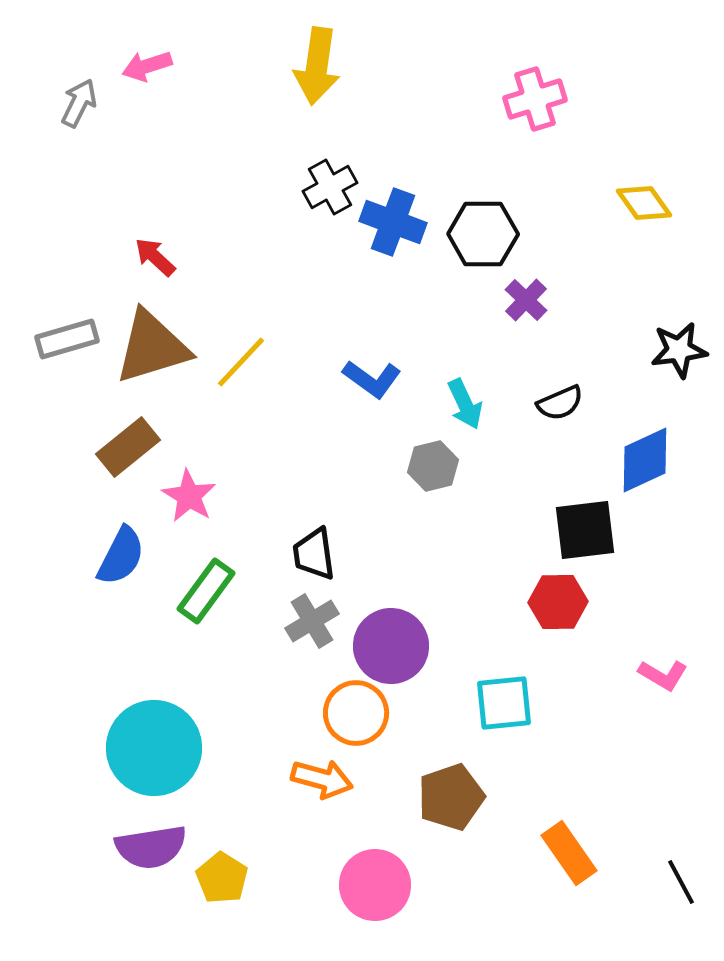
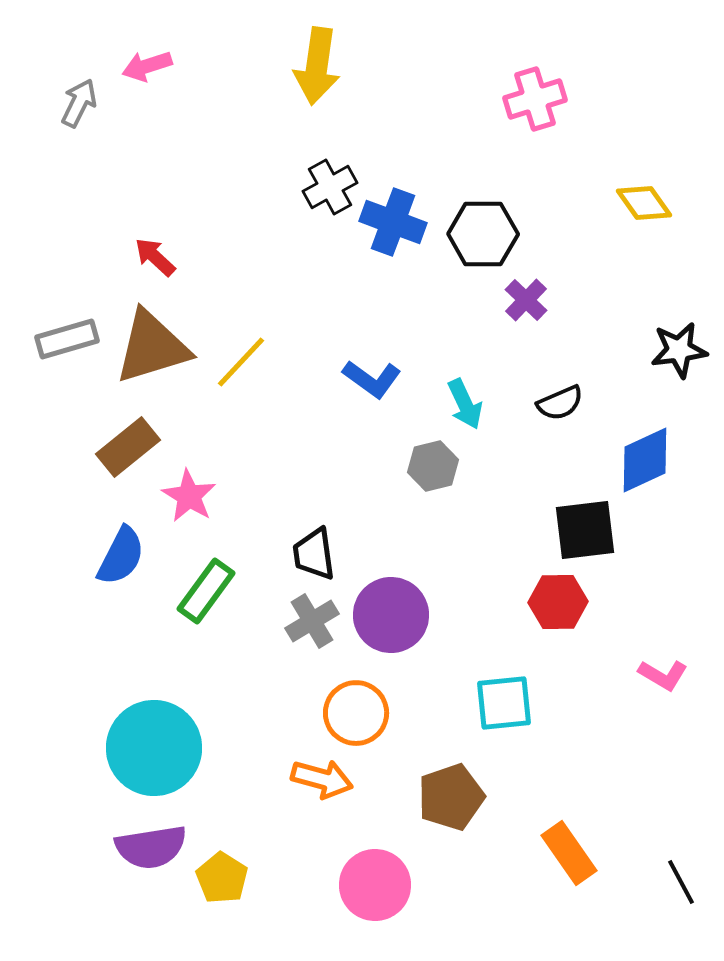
purple circle: moved 31 px up
